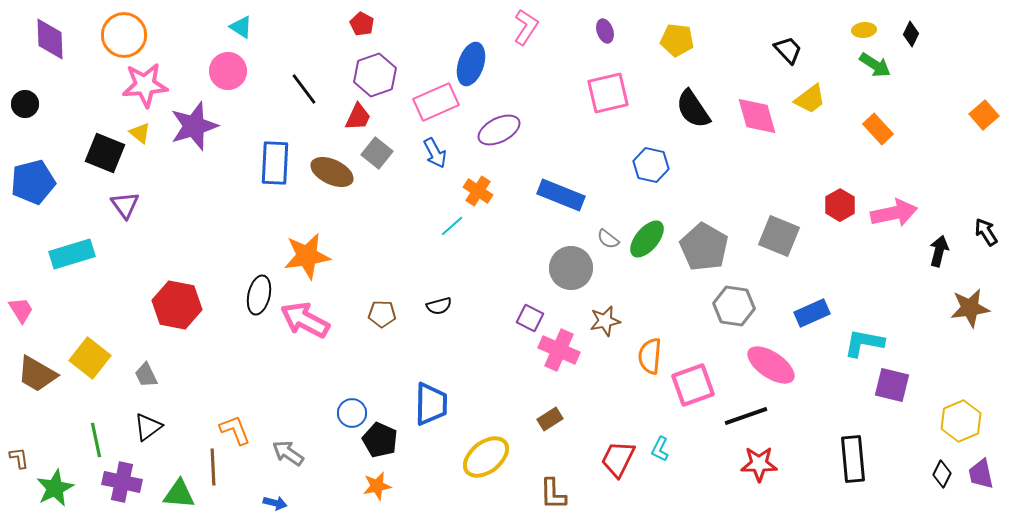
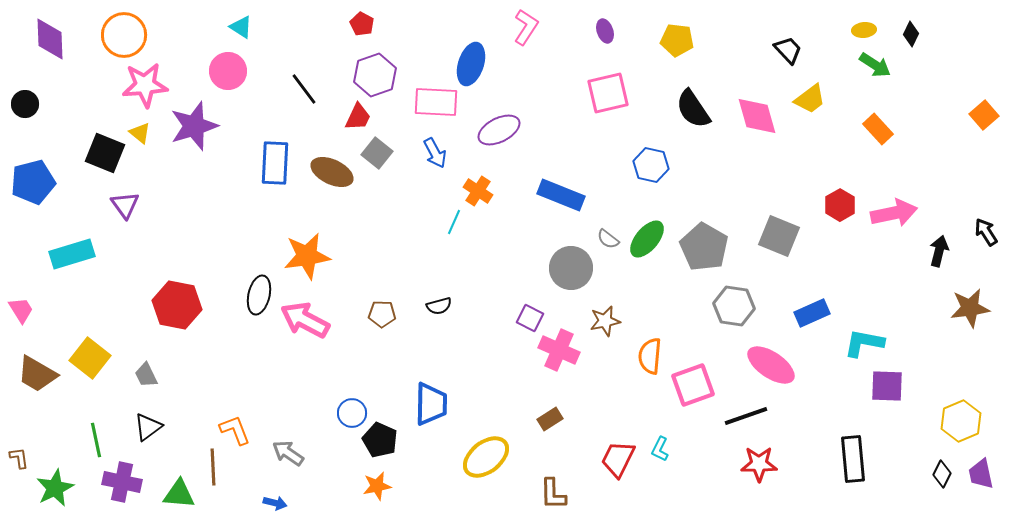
pink rectangle at (436, 102): rotated 27 degrees clockwise
cyan line at (452, 226): moved 2 px right, 4 px up; rotated 25 degrees counterclockwise
purple square at (892, 385): moved 5 px left, 1 px down; rotated 12 degrees counterclockwise
